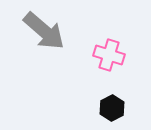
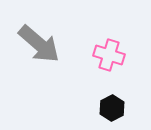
gray arrow: moved 5 px left, 13 px down
